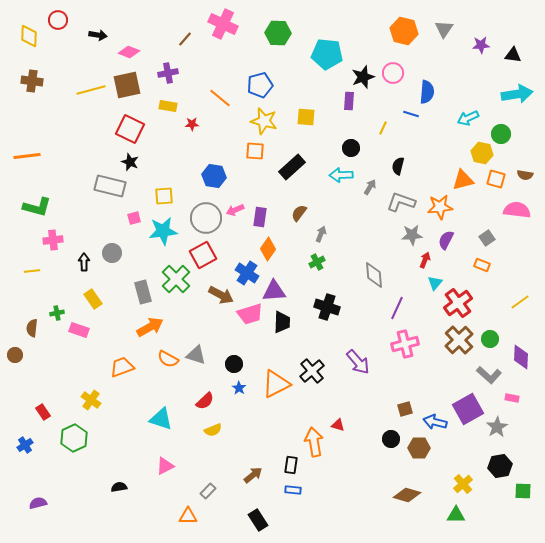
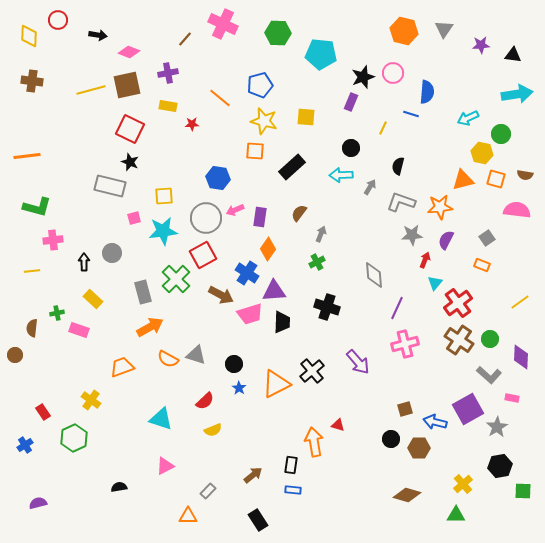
cyan pentagon at (327, 54): moved 6 px left
purple rectangle at (349, 101): moved 2 px right, 1 px down; rotated 18 degrees clockwise
blue hexagon at (214, 176): moved 4 px right, 2 px down
yellow rectangle at (93, 299): rotated 12 degrees counterclockwise
brown cross at (459, 340): rotated 12 degrees counterclockwise
